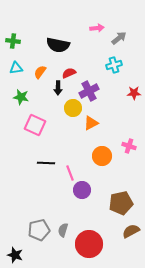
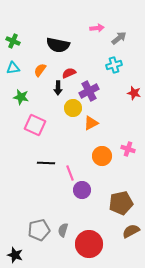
green cross: rotated 16 degrees clockwise
cyan triangle: moved 3 px left
orange semicircle: moved 2 px up
red star: rotated 16 degrees clockwise
pink cross: moved 1 px left, 3 px down
